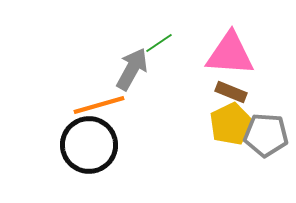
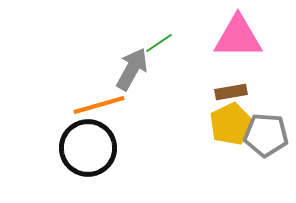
pink triangle: moved 8 px right, 17 px up; rotated 4 degrees counterclockwise
brown rectangle: rotated 32 degrees counterclockwise
black circle: moved 1 px left, 3 px down
